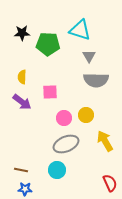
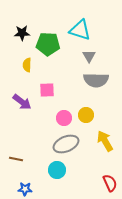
yellow semicircle: moved 5 px right, 12 px up
pink square: moved 3 px left, 2 px up
brown line: moved 5 px left, 11 px up
